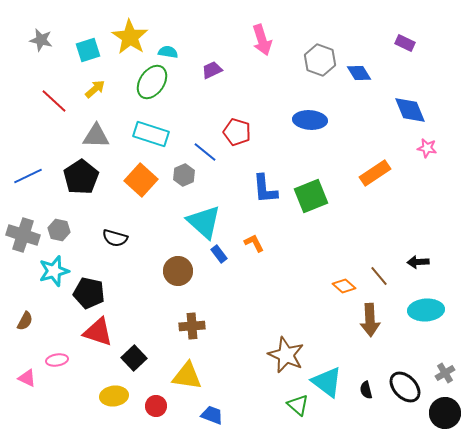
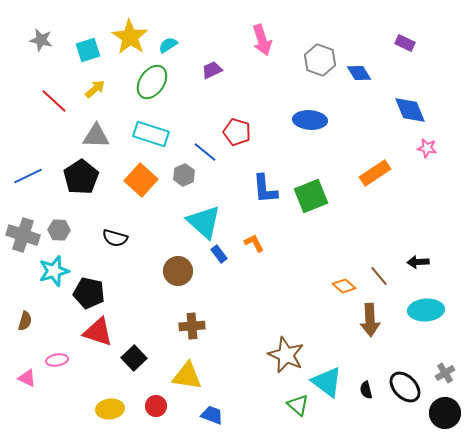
cyan semicircle at (168, 52): moved 7 px up; rotated 42 degrees counterclockwise
gray hexagon at (59, 230): rotated 10 degrees counterclockwise
brown semicircle at (25, 321): rotated 12 degrees counterclockwise
yellow ellipse at (114, 396): moved 4 px left, 13 px down
